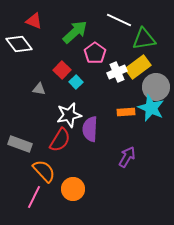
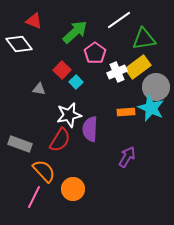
white line: rotated 60 degrees counterclockwise
